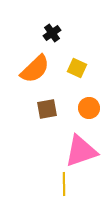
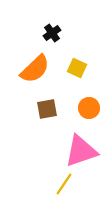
yellow line: rotated 35 degrees clockwise
